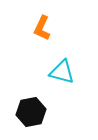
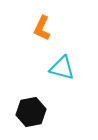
cyan triangle: moved 4 px up
